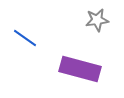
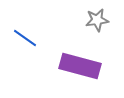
purple rectangle: moved 3 px up
